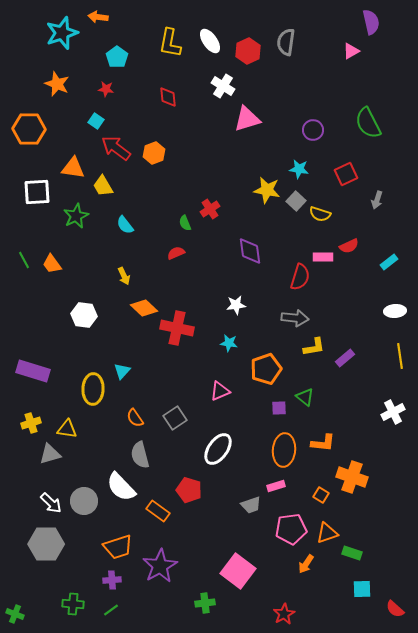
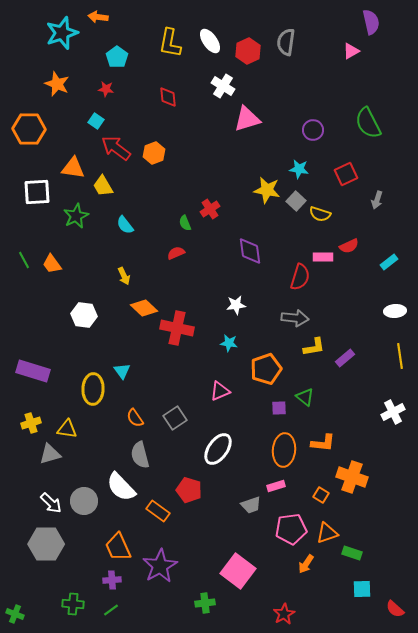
cyan triangle at (122, 371): rotated 18 degrees counterclockwise
orange trapezoid at (118, 547): rotated 84 degrees clockwise
